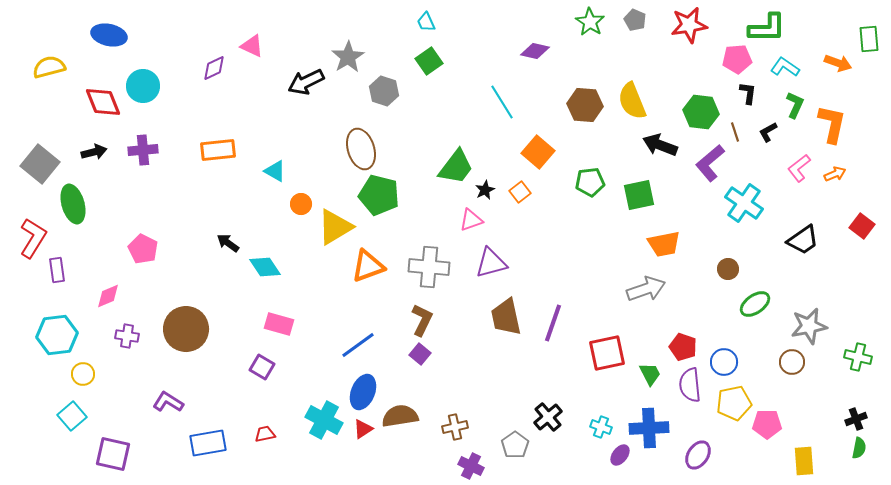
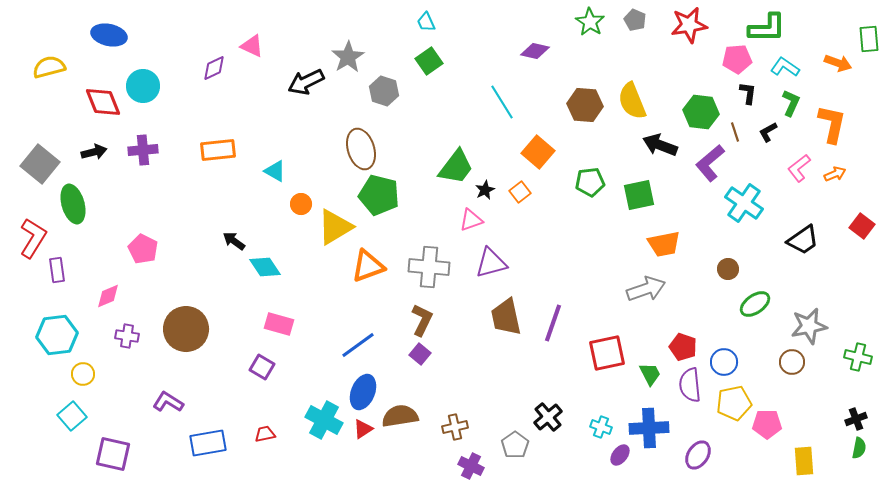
green L-shape at (795, 105): moved 4 px left, 2 px up
black arrow at (228, 243): moved 6 px right, 2 px up
